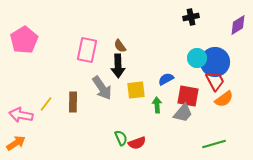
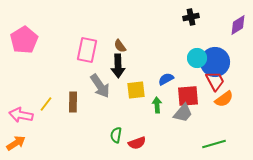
gray arrow: moved 2 px left, 2 px up
red square: rotated 15 degrees counterclockwise
green semicircle: moved 5 px left, 3 px up; rotated 147 degrees counterclockwise
